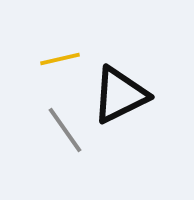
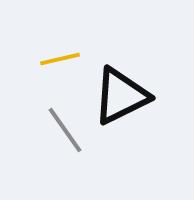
black triangle: moved 1 px right, 1 px down
